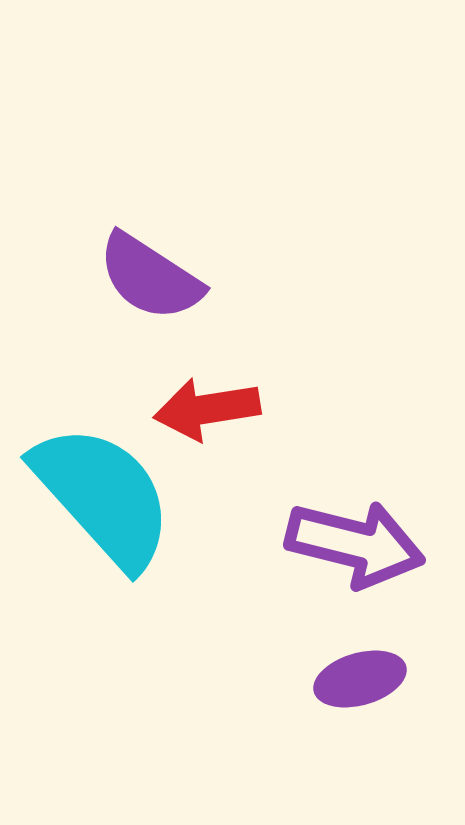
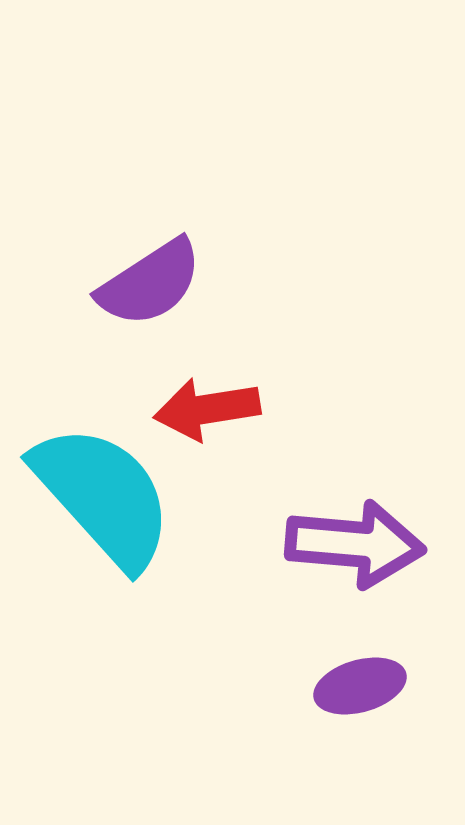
purple semicircle: moved 6 px down; rotated 66 degrees counterclockwise
purple arrow: rotated 9 degrees counterclockwise
purple ellipse: moved 7 px down
